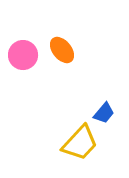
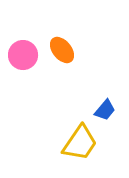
blue trapezoid: moved 1 px right, 3 px up
yellow trapezoid: rotated 9 degrees counterclockwise
